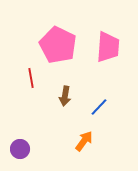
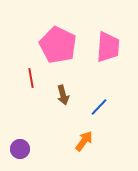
brown arrow: moved 2 px left, 1 px up; rotated 24 degrees counterclockwise
